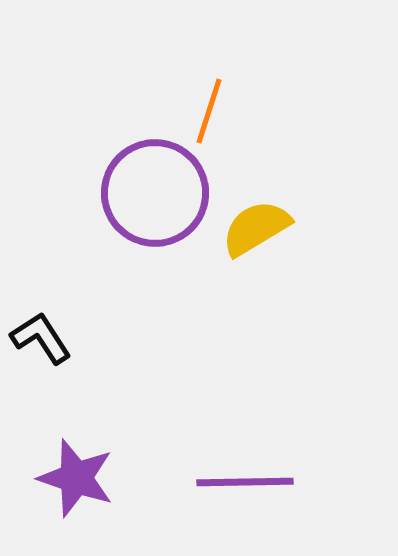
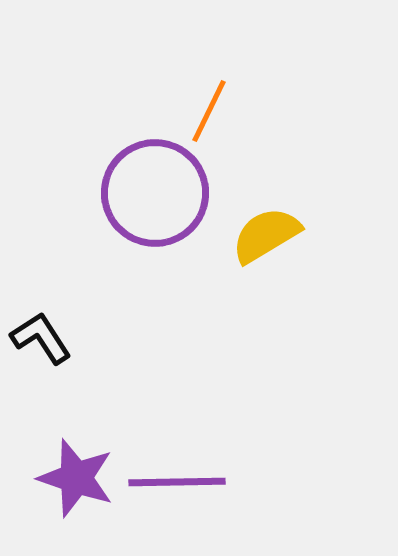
orange line: rotated 8 degrees clockwise
yellow semicircle: moved 10 px right, 7 px down
purple line: moved 68 px left
